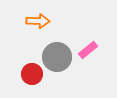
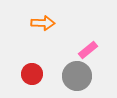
orange arrow: moved 5 px right, 2 px down
gray circle: moved 20 px right, 19 px down
